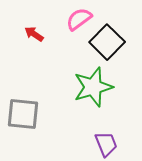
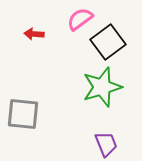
pink semicircle: moved 1 px right
red arrow: rotated 30 degrees counterclockwise
black square: moved 1 px right; rotated 8 degrees clockwise
green star: moved 9 px right
